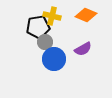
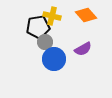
orange diamond: rotated 25 degrees clockwise
